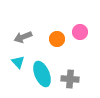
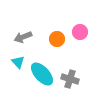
cyan ellipse: rotated 20 degrees counterclockwise
gray cross: rotated 12 degrees clockwise
